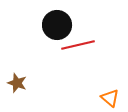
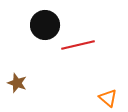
black circle: moved 12 px left
orange triangle: moved 2 px left
